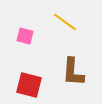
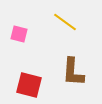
pink square: moved 6 px left, 2 px up
